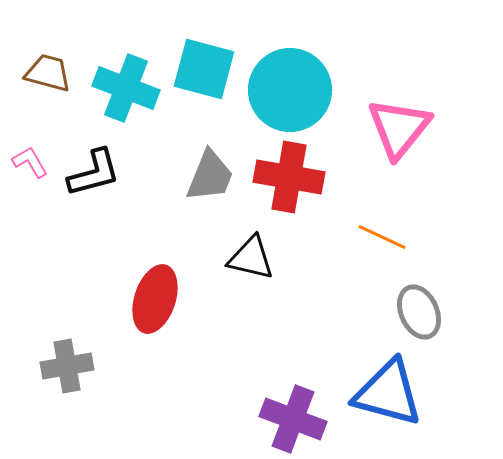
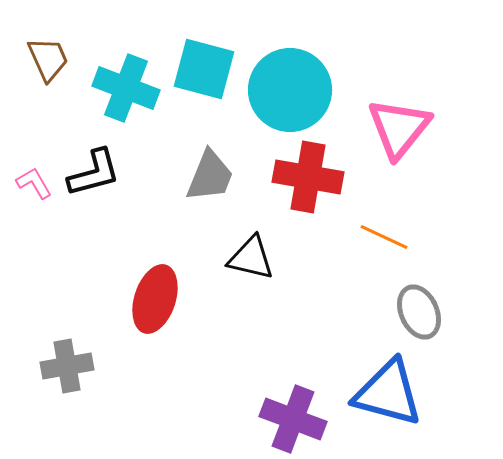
brown trapezoid: moved 14 px up; rotated 51 degrees clockwise
pink L-shape: moved 4 px right, 21 px down
red cross: moved 19 px right
orange line: moved 2 px right
